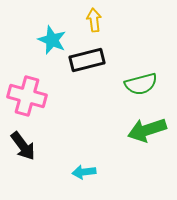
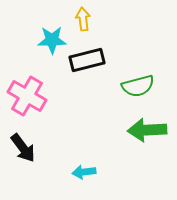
yellow arrow: moved 11 px left, 1 px up
cyan star: rotated 24 degrees counterclockwise
green semicircle: moved 3 px left, 2 px down
pink cross: rotated 15 degrees clockwise
green arrow: rotated 15 degrees clockwise
black arrow: moved 2 px down
